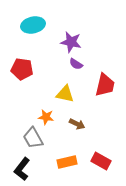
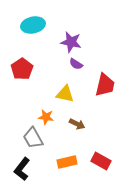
red pentagon: rotated 30 degrees clockwise
